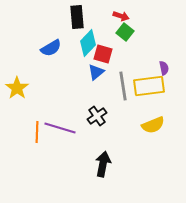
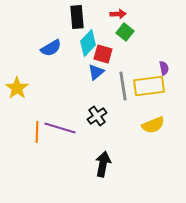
red arrow: moved 3 px left, 2 px up; rotated 21 degrees counterclockwise
